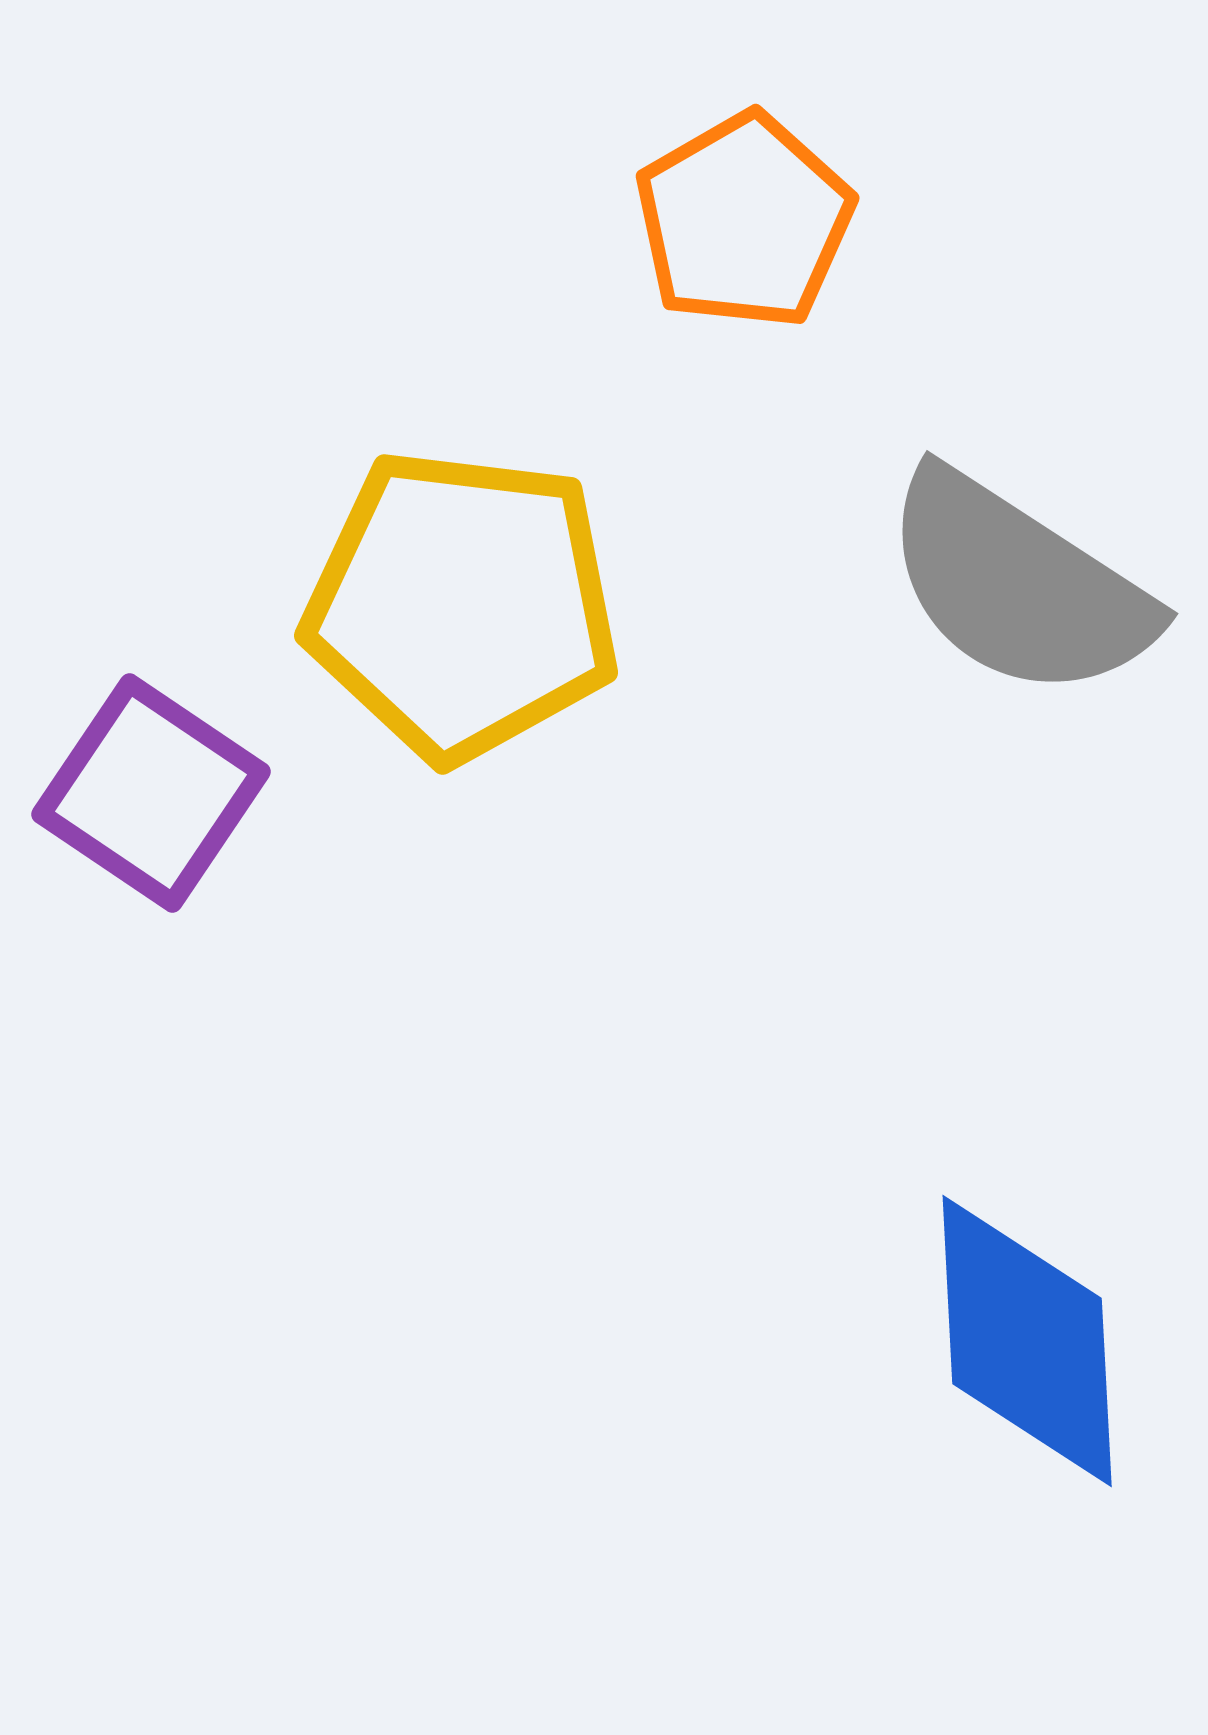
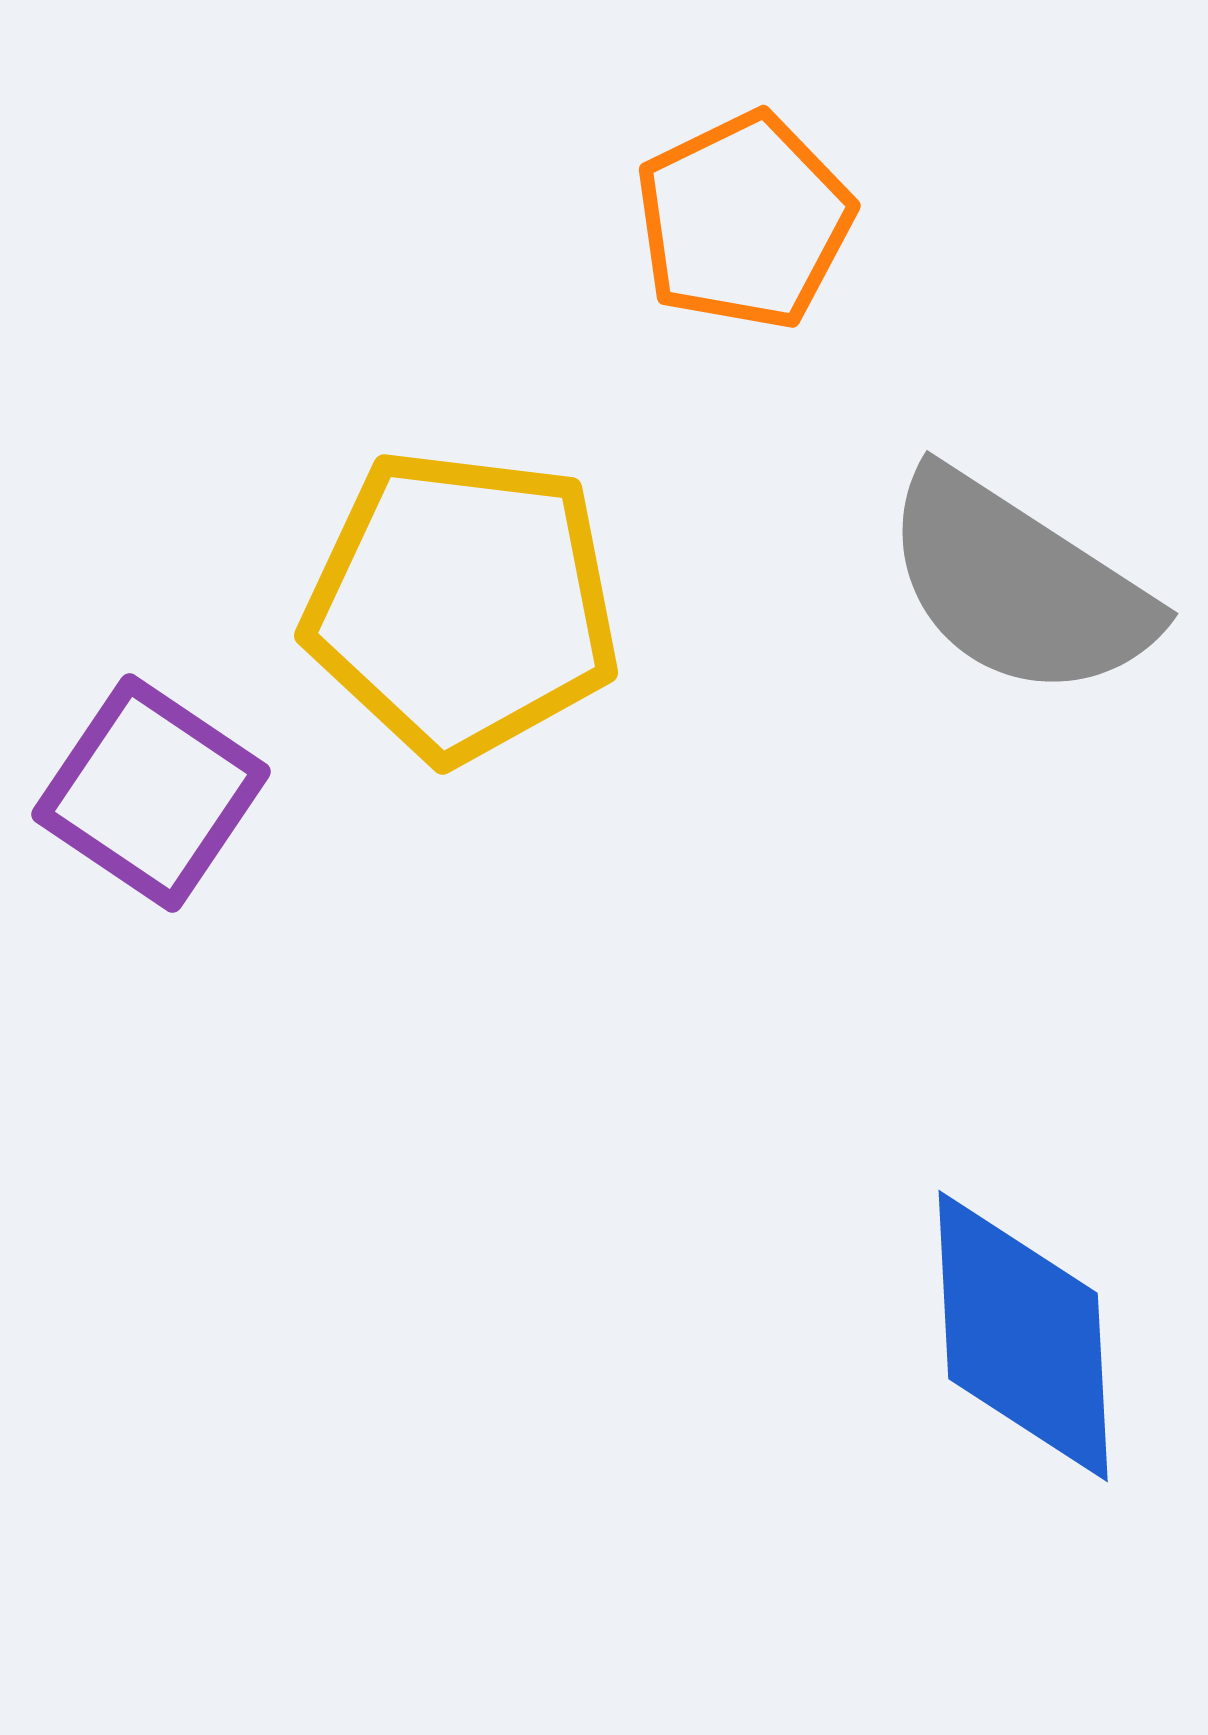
orange pentagon: rotated 4 degrees clockwise
blue diamond: moved 4 px left, 5 px up
